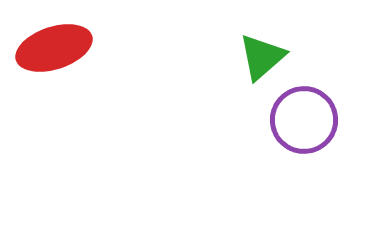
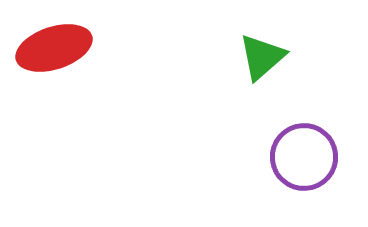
purple circle: moved 37 px down
